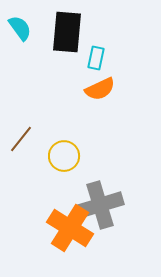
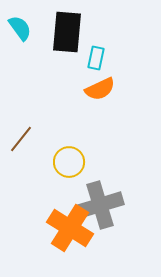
yellow circle: moved 5 px right, 6 px down
